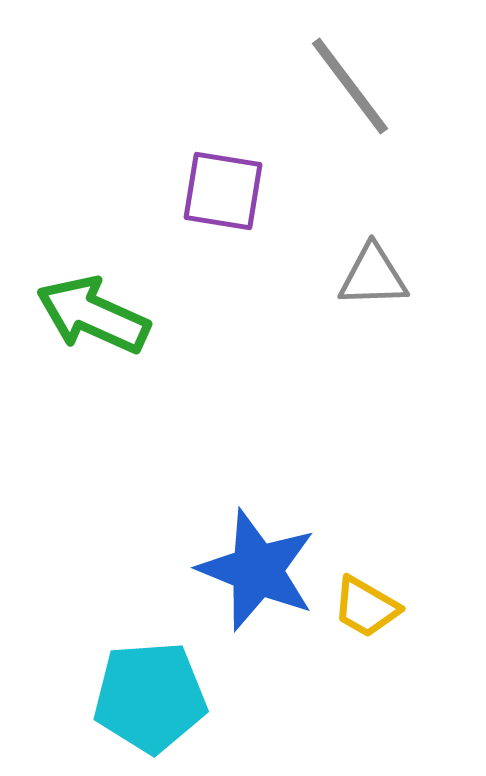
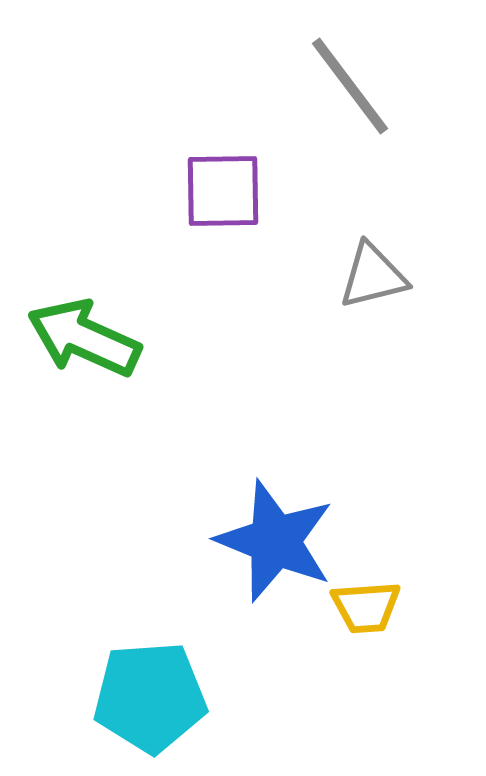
purple square: rotated 10 degrees counterclockwise
gray triangle: rotated 12 degrees counterclockwise
green arrow: moved 9 px left, 23 px down
blue star: moved 18 px right, 29 px up
yellow trapezoid: rotated 34 degrees counterclockwise
